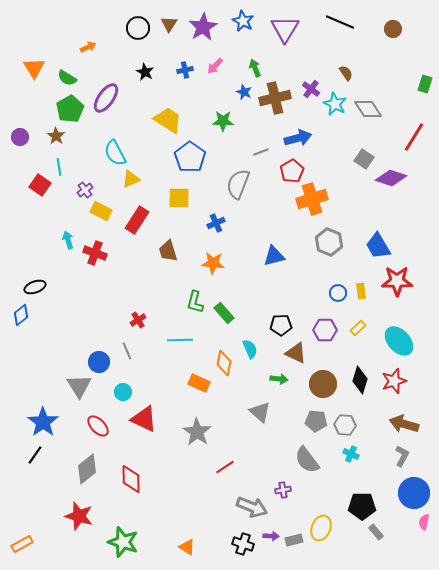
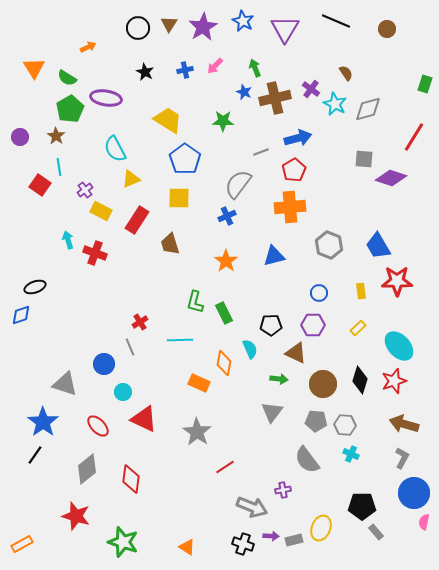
black line at (340, 22): moved 4 px left, 1 px up
brown circle at (393, 29): moved 6 px left
purple ellipse at (106, 98): rotated 64 degrees clockwise
gray diamond at (368, 109): rotated 72 degrees counterclockwise
cyan semicircle at (115, 153): moved 4 px up
blue pentagon at (190, 157): moved 5 px left, 2 px down
gray square at (364, 159): rotated 30 degrees counterclockwise
red pentagon at (292, 171): moved 2 px right, 1 px up
gray semicircle at (238, 184): rotated 16 degrees clockwise
orange cross at (312, 199): moved 22 px left, 8 px down; rotated 12 degrees clockwise
blue cross at (216, 223): moved 11 px right, 7 px up
gray hexagon at (329, 242): moved 3 px down
brown trapezoid at (168, 251): moved 2 px right, 7 px up
orange star at (213, 263): moved 13 px right, 2 px up; rotated 30 degrees clockwise
blue circle at (338, 293): moved 19 px left
green rectangle at (224, 313): rotated 15 degrees clockwise
blue diamond at (21, 315): rotated 20 degrees clockwise
red cross at (138, 320): moved 2 px right, 2 px down
black pentagon at (281, 325): moved 10 px left
purple hexagon at (325, 330): moved 12 px left, 5 px up
cyan ellipse at (399, 341): moved 5 px down
gray line at (127, 351): moved 3 px right, 4 px up
blue circle at (99, 362): moved 5 px right, 2 px down
gray triangle at (79, 386): moved 14 px left, 2 px up; rotated 40 degrees counterclockwise
gray triangle at (260, 412): moved 12 px right; rotated 25 degrees clockwise
gray L-shape at (402, 456): moved 2 px down
red diamond at (131, 479): rotated 8 degrees clockwise
red star at (79, 516): moved 3 px left
